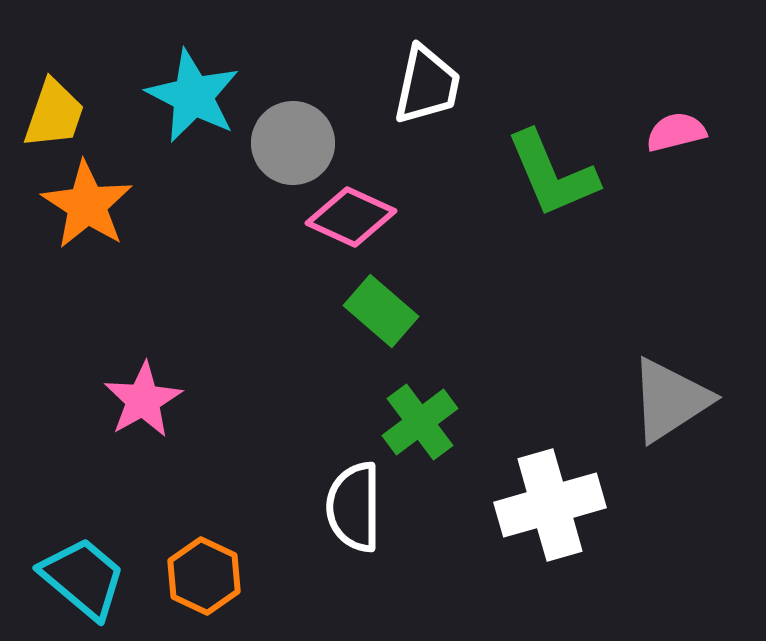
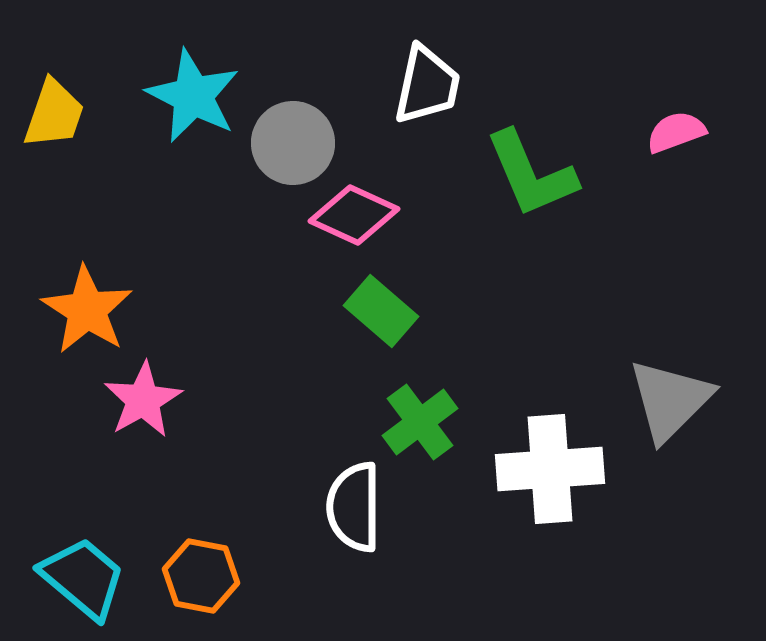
pink semicircle: rotated 6 degrees counterclockwise
green L-shape: moved 21 px left
orange star: moved 105 px down
pink diamond: moved 3 px right, 2 px up
gray triangle: rotated 12 degrees counterclockwise
white cross: moved 36 px up; rotated 12 degrees clockwise
orange hexagon: moved 3 px left; rotated 14 degrees counterclockwise
